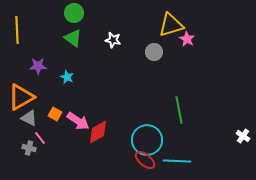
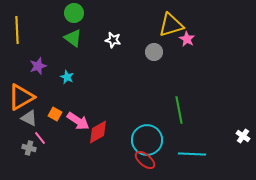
purple star: rotated 18 degrees counterclockwise
cyan line: moved 15 px right, 7 px up
